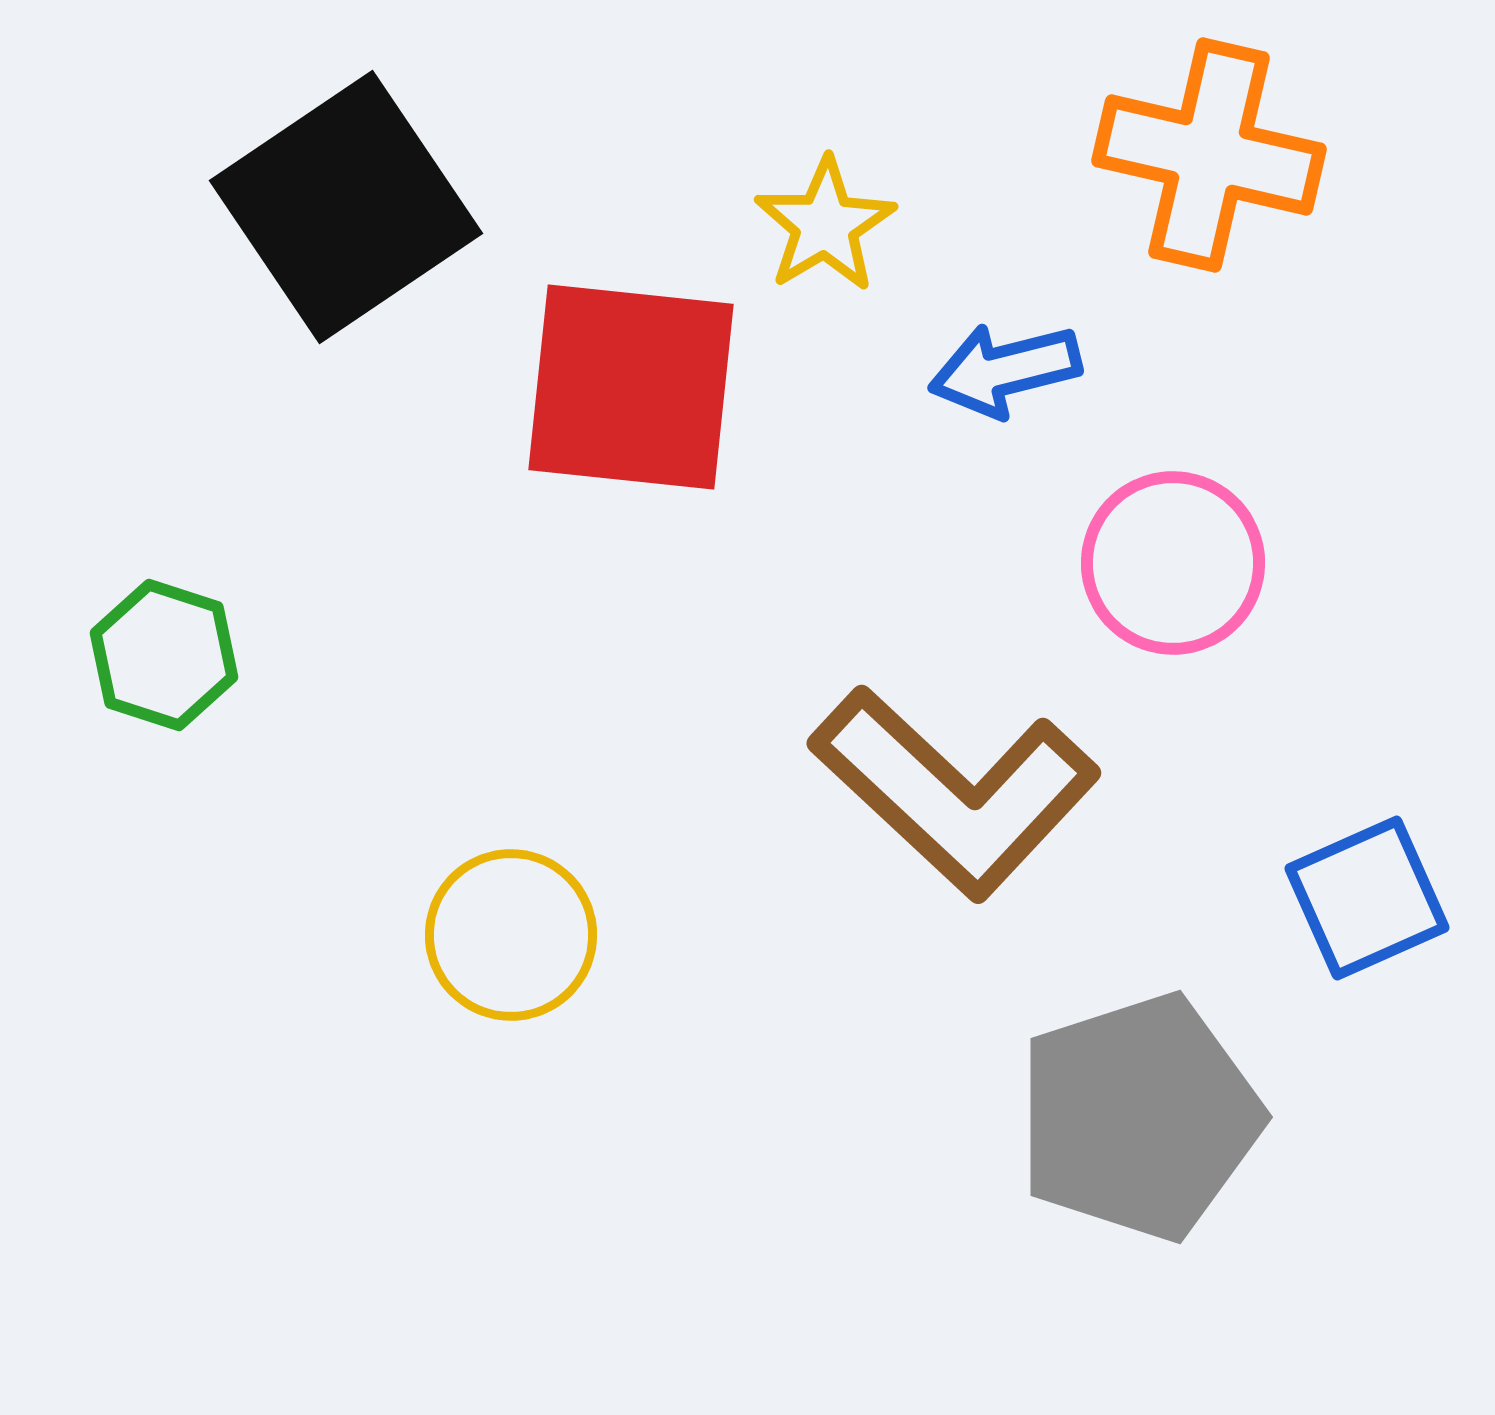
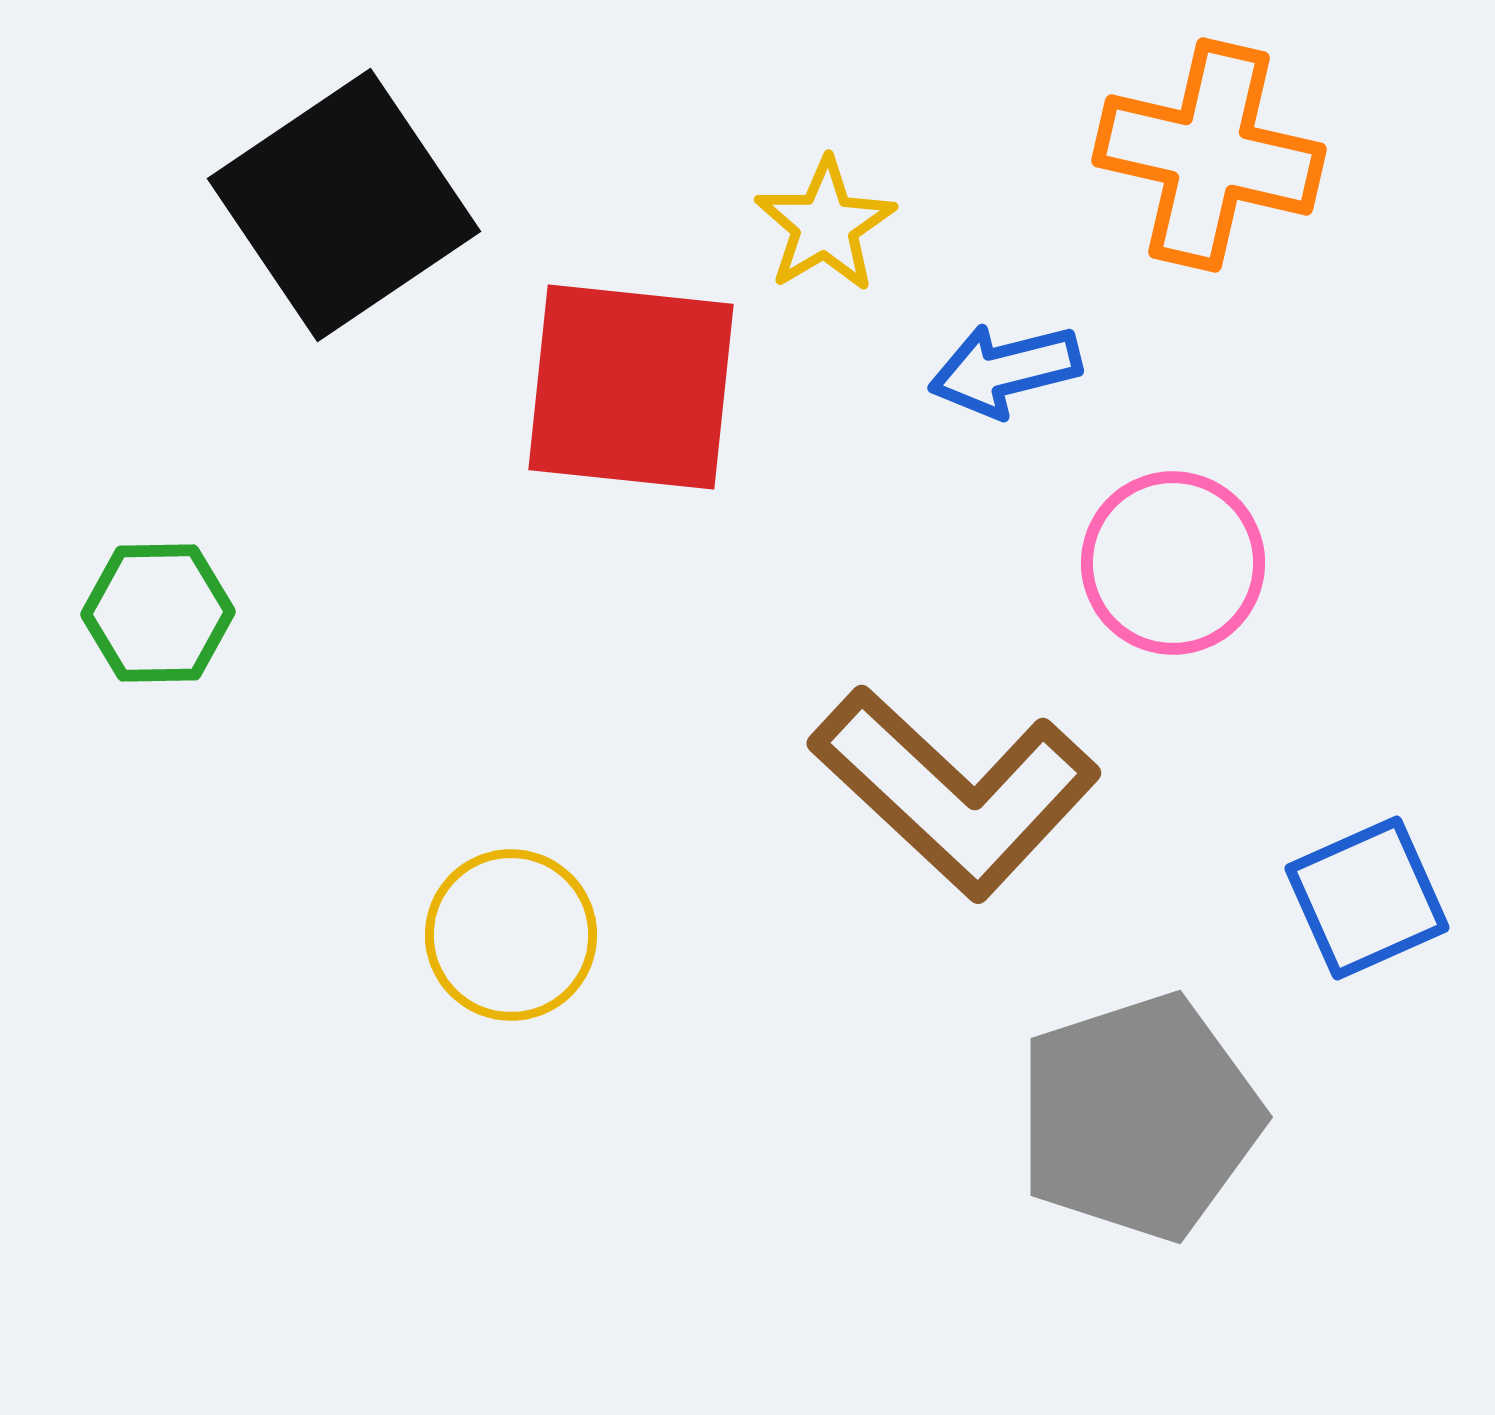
black square: moved 2 px left, 2 px up
green hexagon: moved 6 px left, 42 px up; rotated 19 degrees counterclockwise
